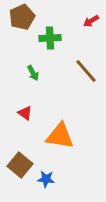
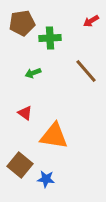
brown pentagon: moved 6 px down; rotated 15 degrees clockwise
green arrow: rotated 98 degrees clockwise
orange triangle: moved 6 px left
